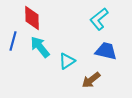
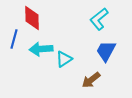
blue line: moved 1 px right, 2 px up
cyan arrow: moved 1 px right, 2 px down; rotated 55 degrees counterclockwise
blue trapezoid: rotated 75 degrees counterclockwise
cyan triangle: moved 3 px left, 2 px up
